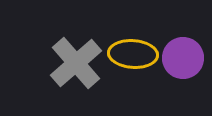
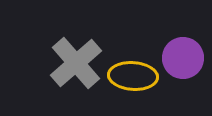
yellow ellipse: moved 22 px down
